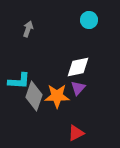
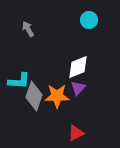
gray arrow: rotated 49 degrees counterclockwise
white diamond: rotated 10 degrees counterclockwise
